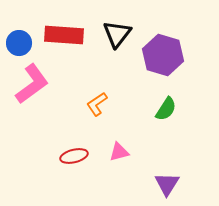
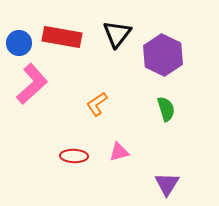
red rectangle: moved 2 px left, 2 px down; rotated 6 degrees clockwise
purple hexagon: rotated 9 degrees clockwise
pink L-shape: rotated 6 degrees counterclockwise
green semicircle: rotated 50 degrees counterclockwise
red ellipse: rotated 16 degrees clockwise
